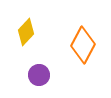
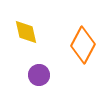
yellow diamond: rotated 56 degrees counterclockwise
